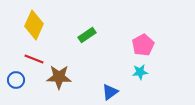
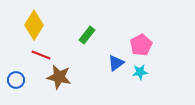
yellow diamond: rotated 8 degrees clockwise
green rectangle: rotated 18 degrees counterclockwise
pink pentagon: moved 2 px left
red line: moved 7 px right, 4 px up
brown star: rotated 10 degrees clockwise
blue triangle: moved 6 px right, 29 px up
